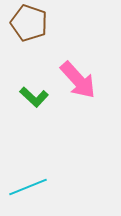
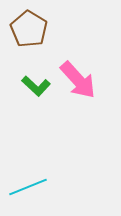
brown pentagon: moved 6 px down; rotated 12 degrees clockwise
green L-shape: moved 2 px right, 11 px up
